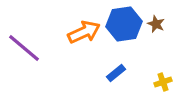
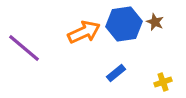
brown star: moved 1 px left, 2 px up
